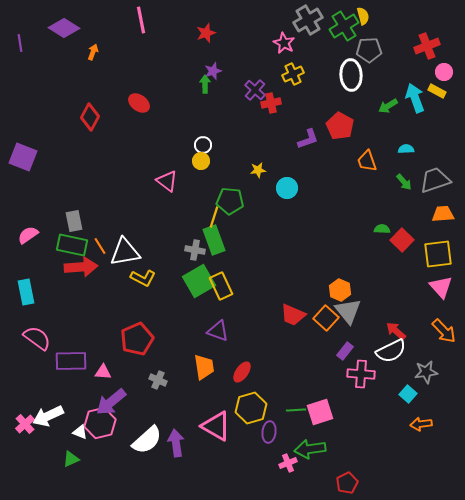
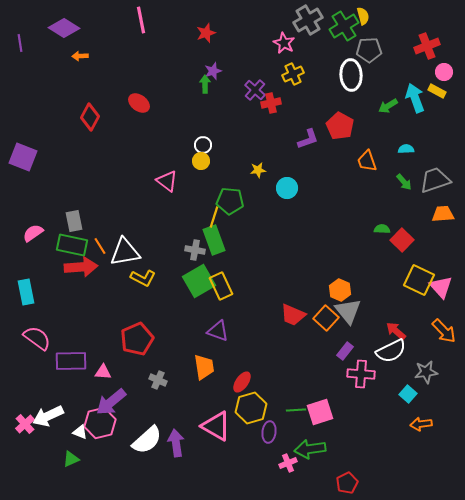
orange arrow at (93, 52): moved 13 px left, 4 px down; rotated 112 degrees counterclockwise
pink semicircle at (28, 235): moved 5 px right, 2 px up
yellow square at (438, 254): moved 19 px left, 26 px down; rotated 32 degrees clockwise
red ellipse at (242, 372): moved 10 px down
